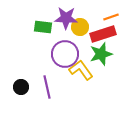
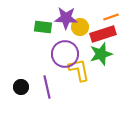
yellow L-shape: moved 2 px left; rotated 25 degrees clockwise
